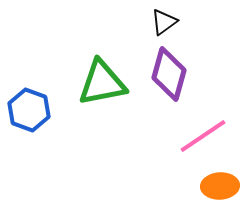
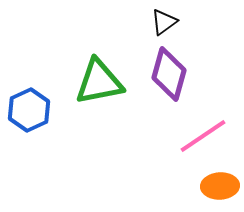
green triangle: moved 3 px left, 1 px up
blue hexagon: rotated 15 degrees clockwise
